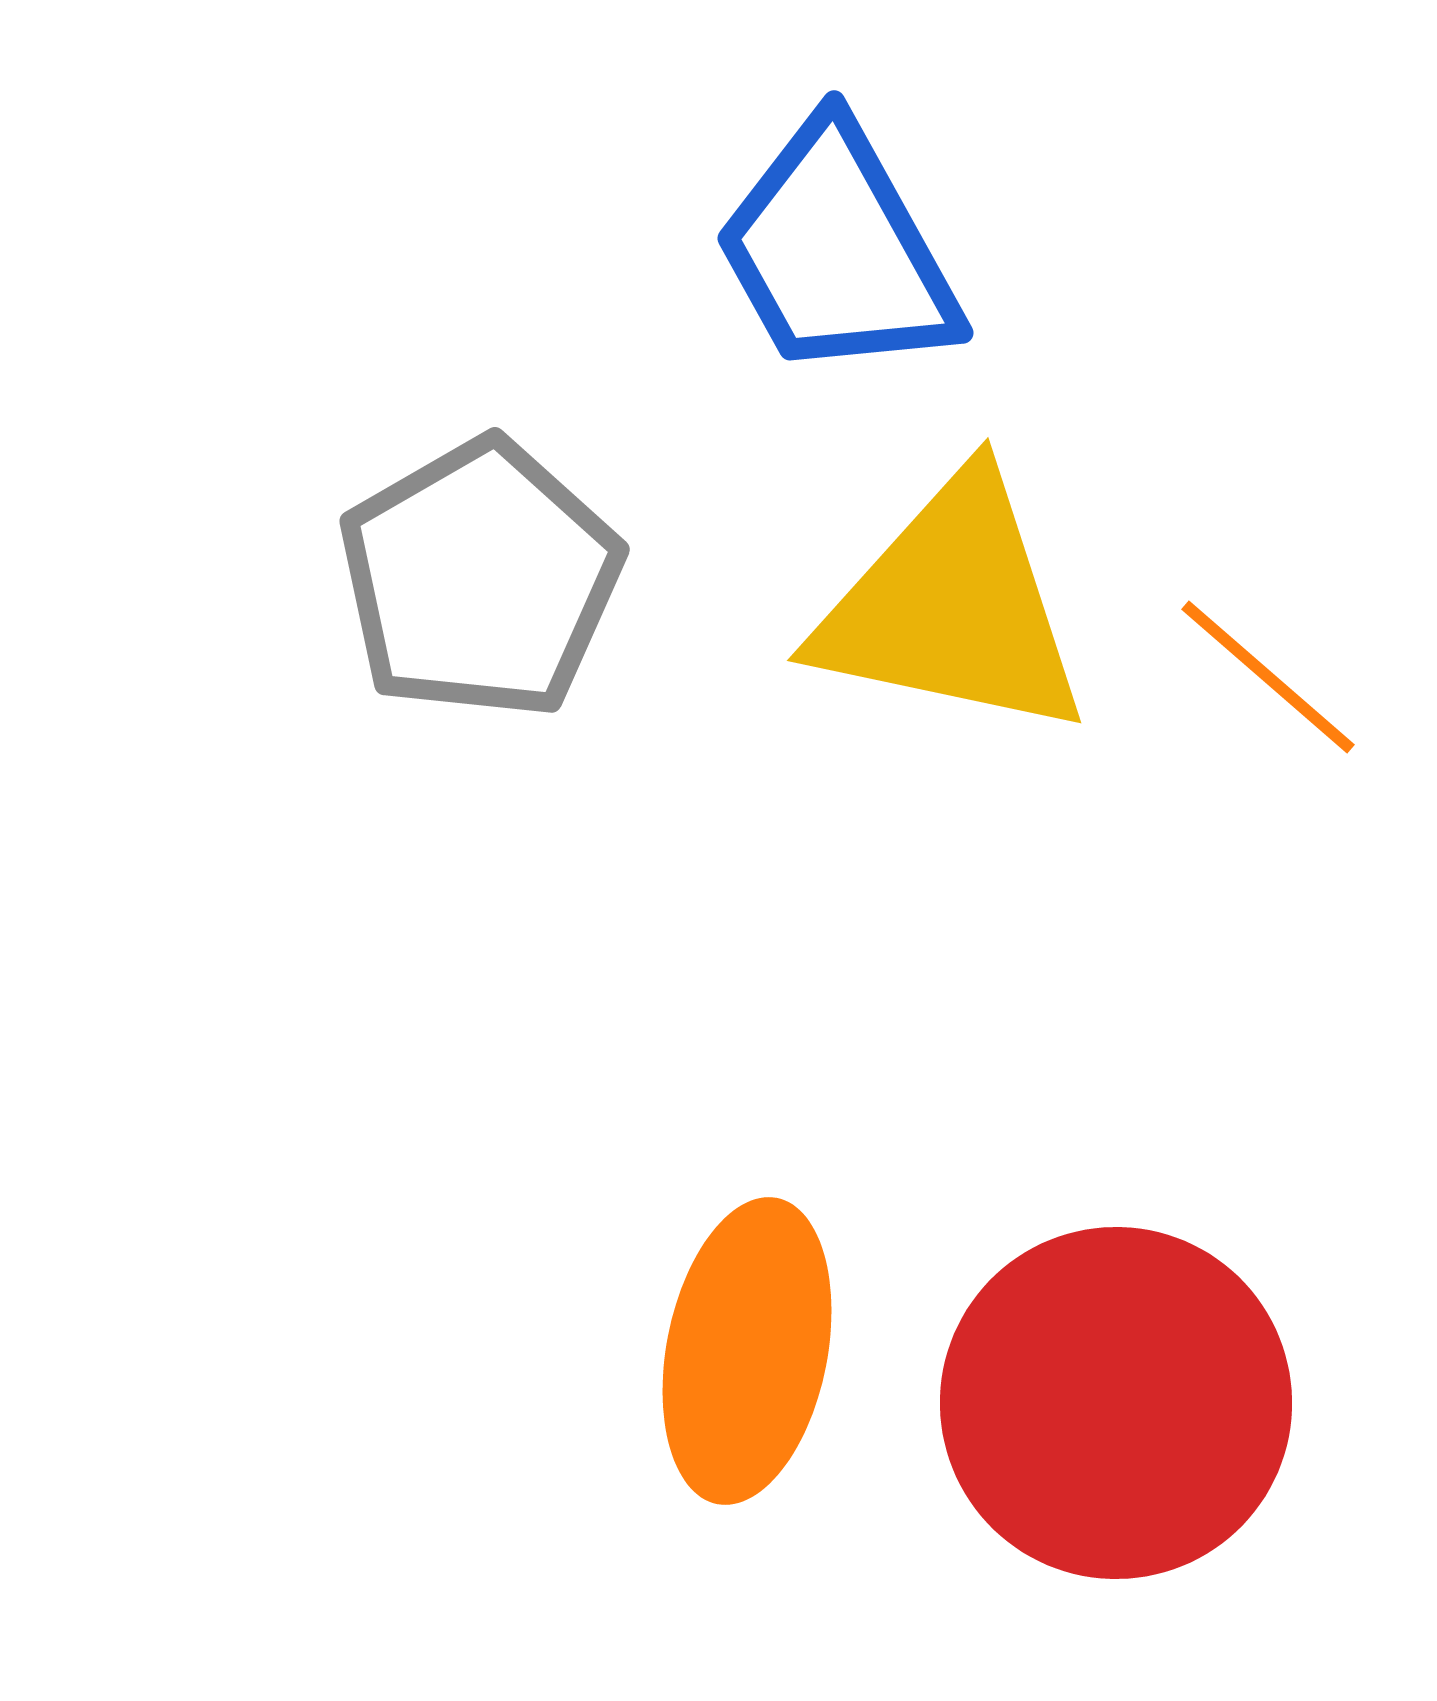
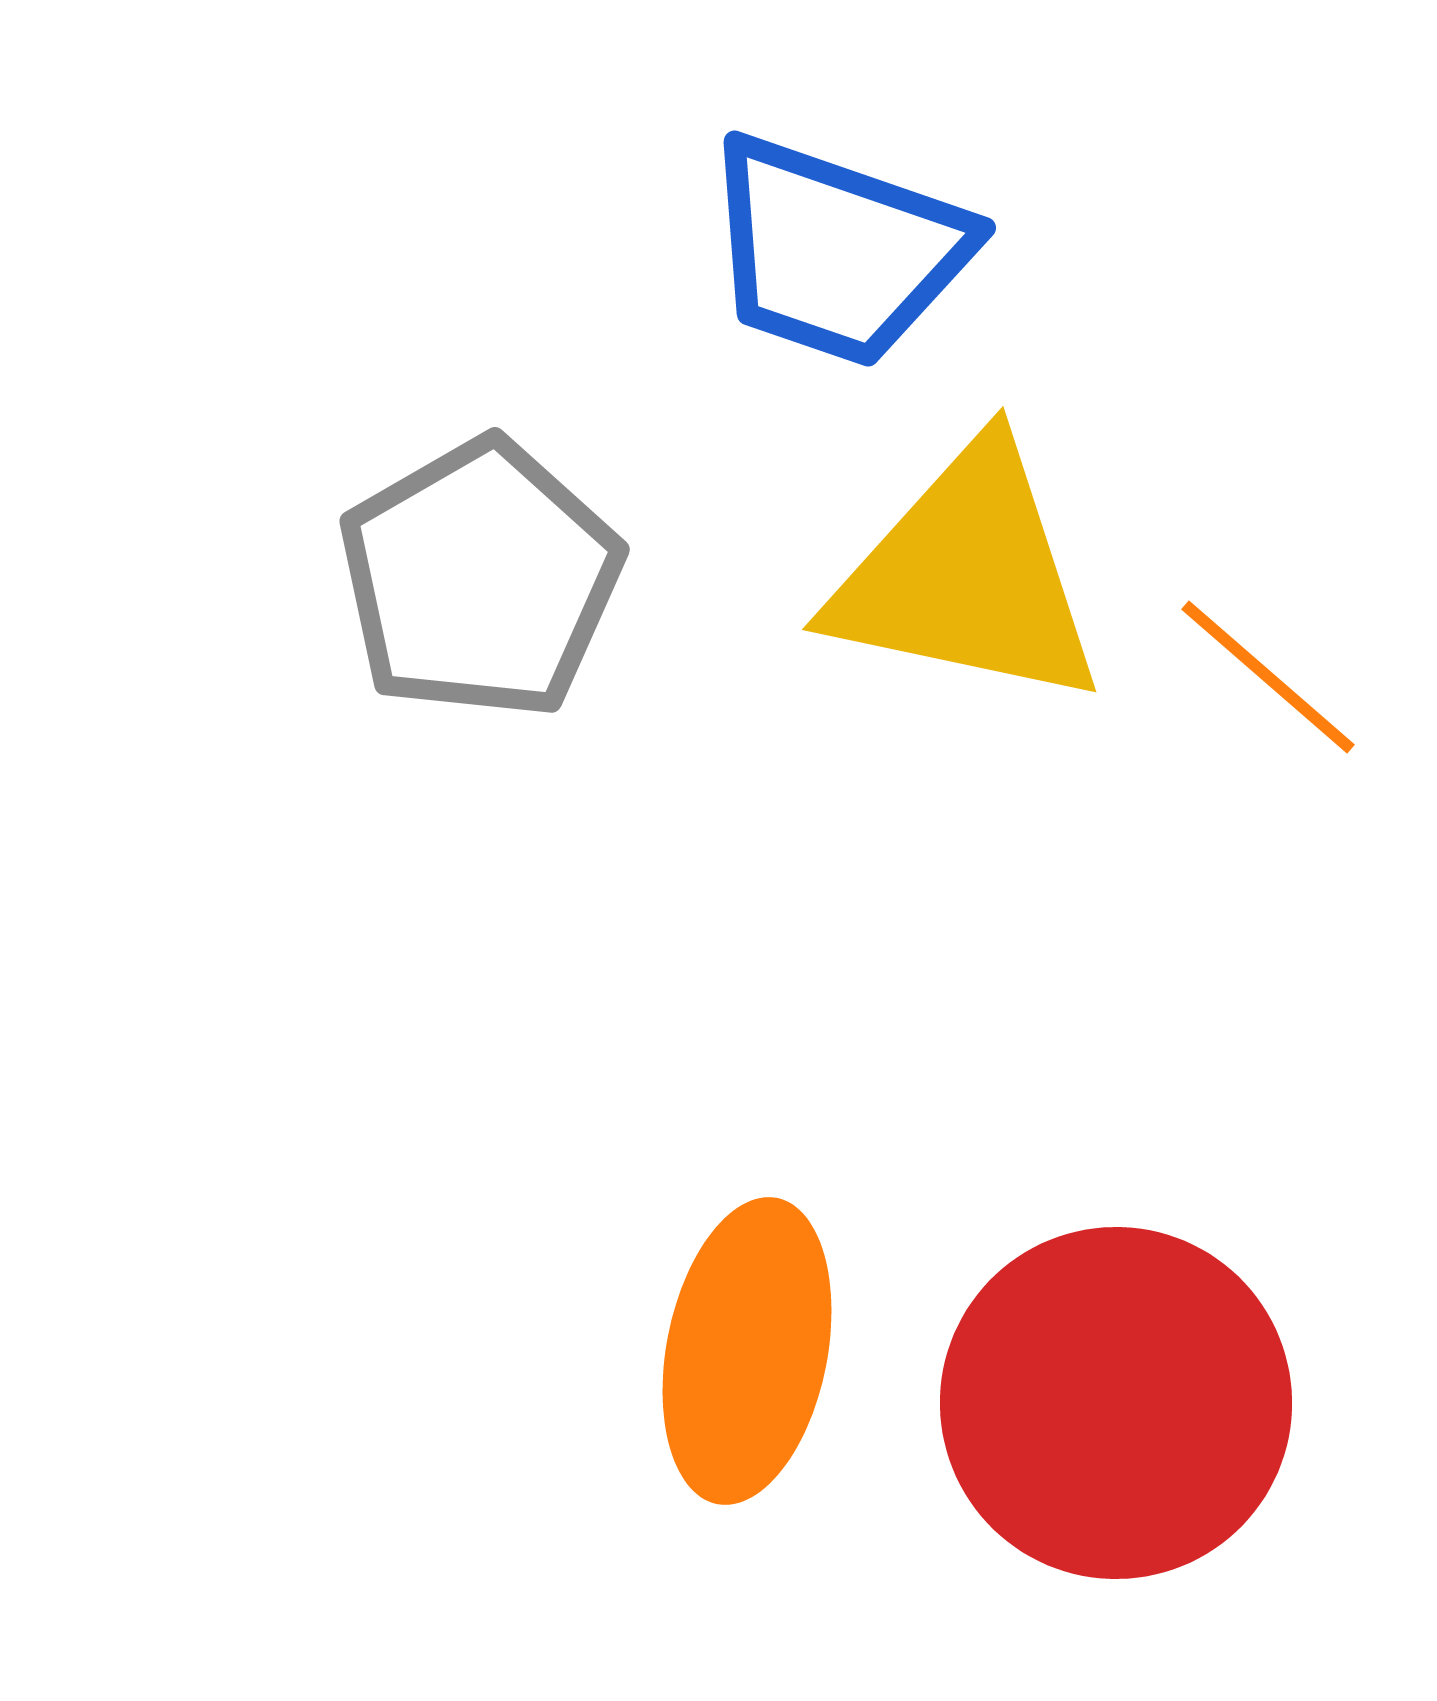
blue trapezoid: rotated 42 degrees counterclockwise
yellow triangle: moved 15 px right, 31 px up
